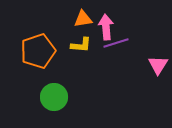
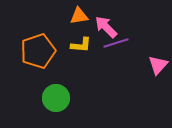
orange triangle: moved 4 px left, 3 px up
pink arrow: rotated 40 degrees counterclockwise
pink triangle: rotated 10 degrees clockwise
green circle: moved 2 px right, 1 px down
